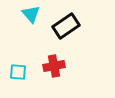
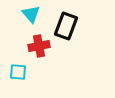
black rectangle: rotated 36 degrees counterclockwise
red cross: moved 15 px left, 20 px up
